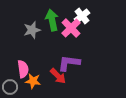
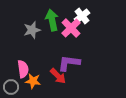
gray circle: moved 1 px right
